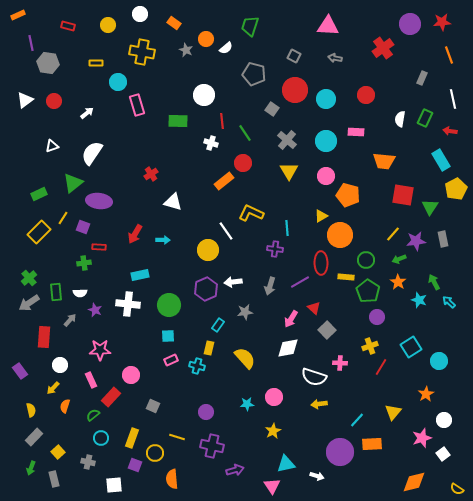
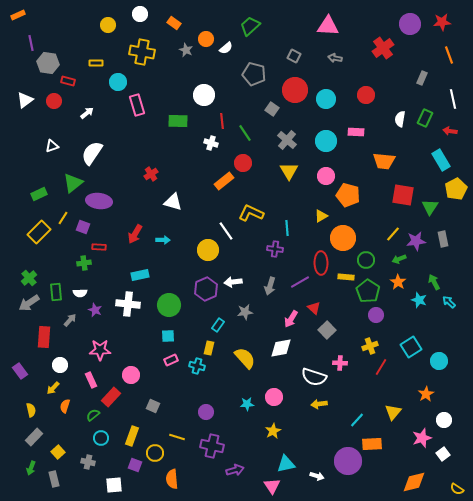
red rectangle at (68, 26): moved 55 px down
green trapezoid at (250, 26): rotated 30 degrees clockwise
orange circle at (340, 235): moved 3 px right, 3 px down
purple circle at (377, 317): moved 1 px left, 2 px up
white diamond at (288, 348): moved 7 px left
yellow rectangle at (132, 438): moved 2 px up
purple circle at (340, 452): moved 8 px right, 9 px down
